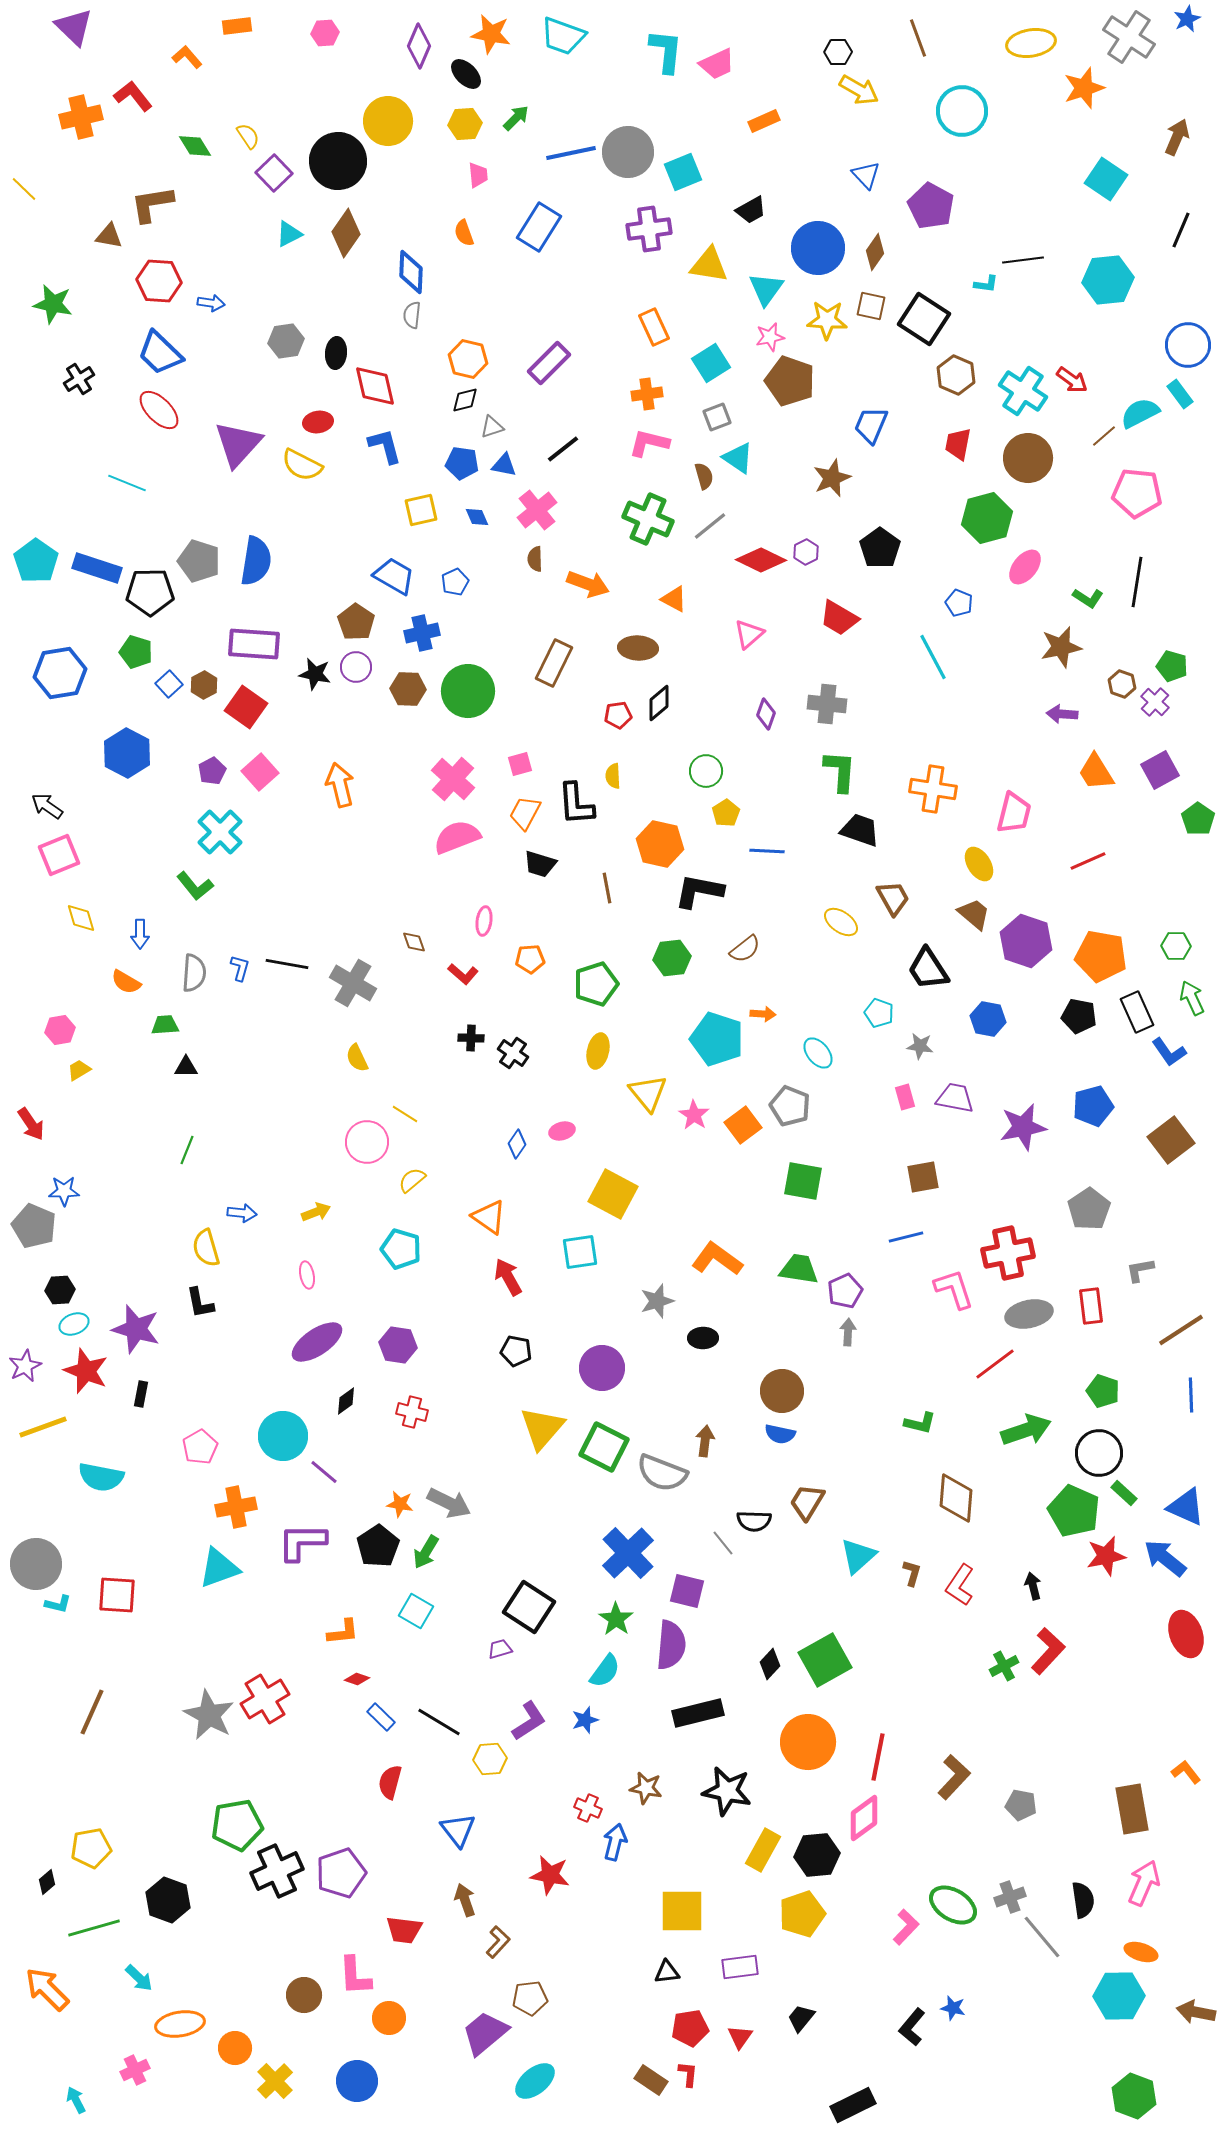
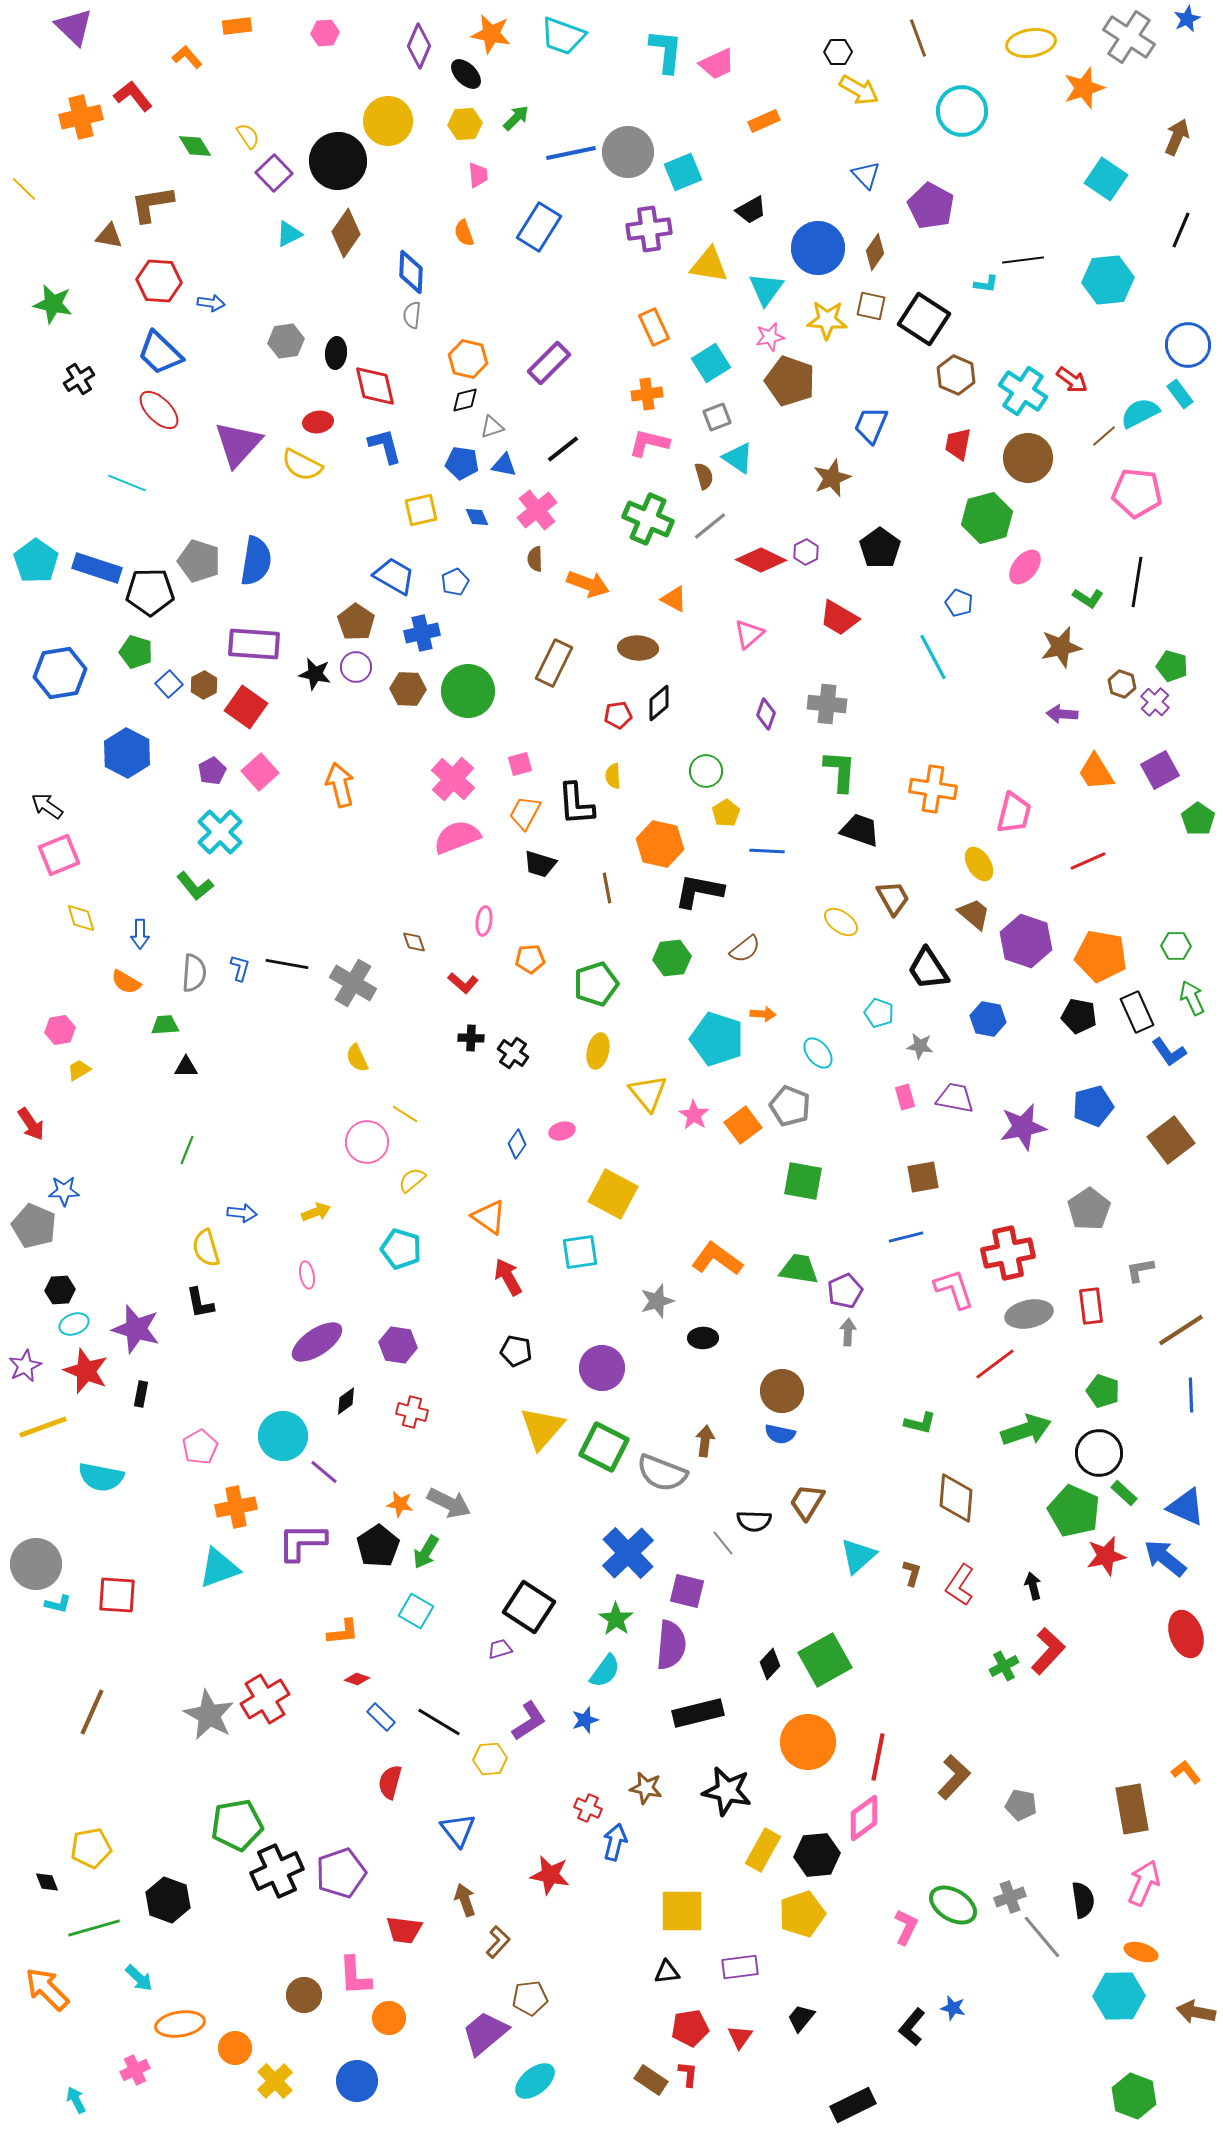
red L-shape at (463, 974): moved 9 px down
black diamond at (47, 1882): rotated 70 degrees counterclockwise
pink L-shape at (906, 1927): rotated 18 degrees counterclockwise
